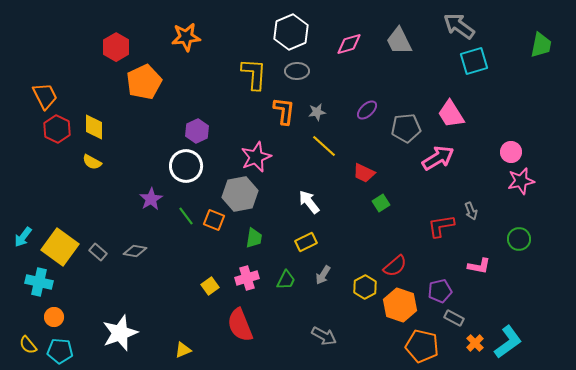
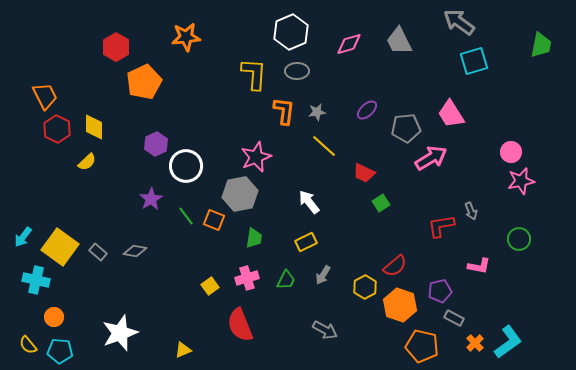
gray arrow at (459, 26): moved 4 px up
purple hexagon at (197, 131): moved 41 px left, 13 px down
pink arrow at (438, 158): moved 7 px left
yellow semicircle at (92, 162): moved 5 px left; rotated 72 degrees counterclockwise
cyan cross at (39, 282): moved 3 px left, 2 px up
gray arrow at (324, 336): moved 1 px right, 6 px up
